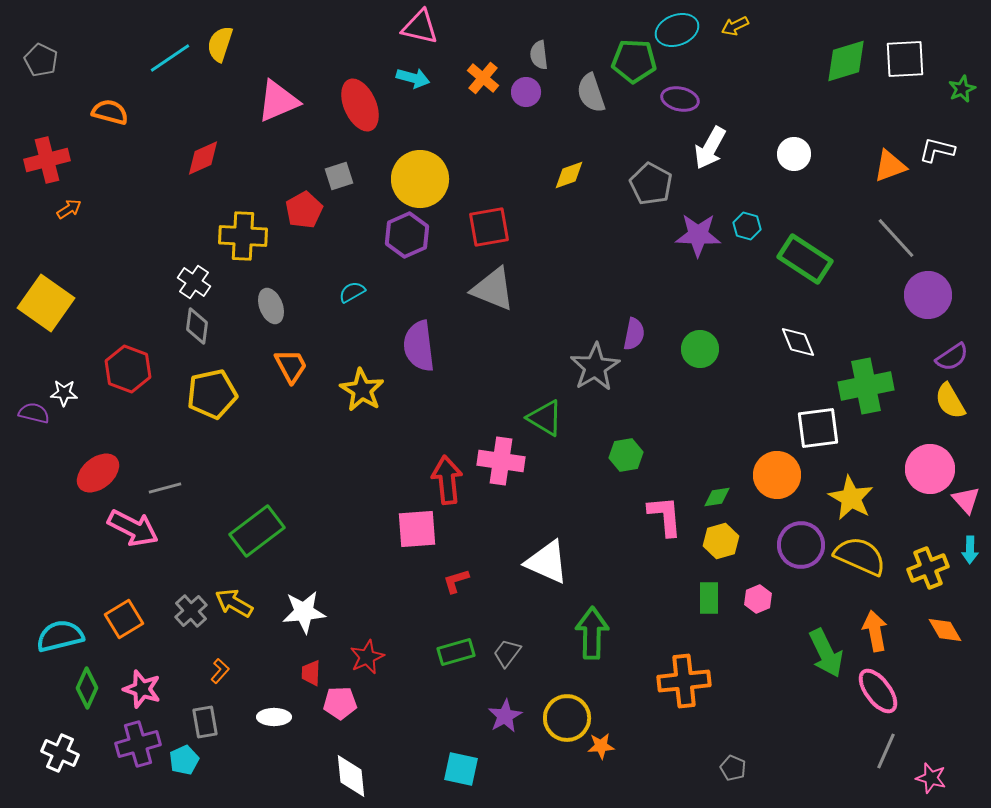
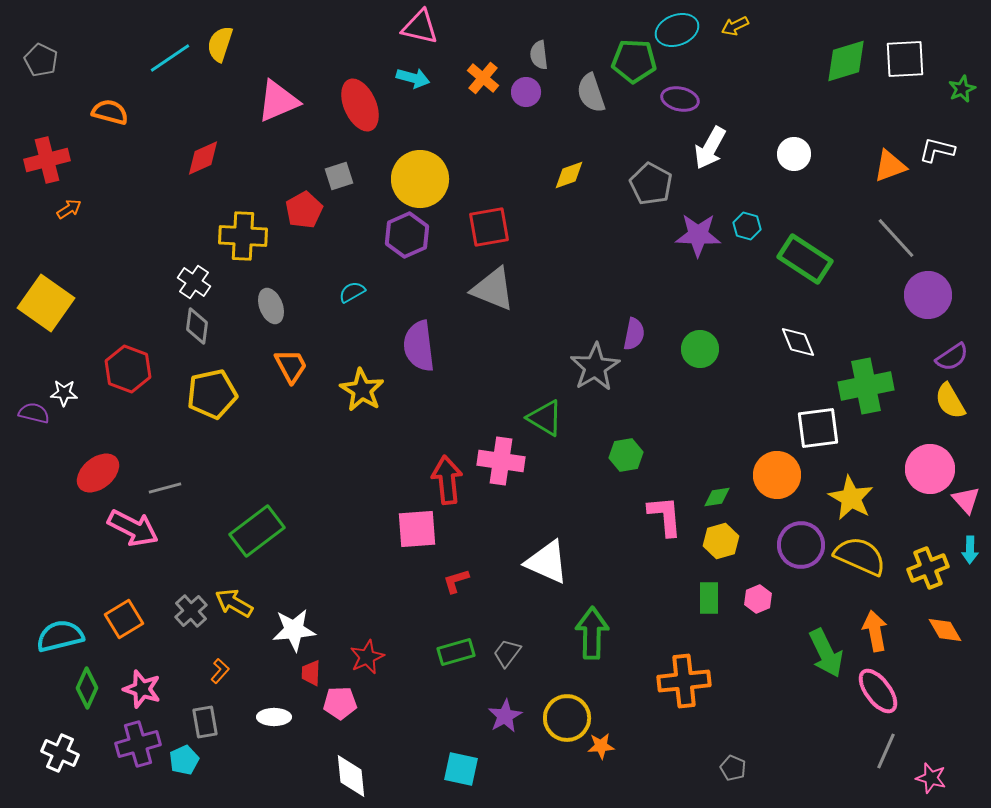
white star at (304, 612): moved 10 px left, 18 px down
